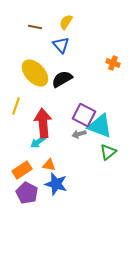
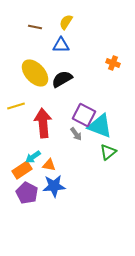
blue triangle: rotated 48 degrees counterclockwise
yellow line: rotated 54 degrees clockwise
gray arrow: moved 3 px left; rotated 112 degrees counterclockwise
cyan arrow: moved 5 px left, 15 px down
blue star: moved 2 px left, 2 px down; rotated 20 degrees counterclockwise
